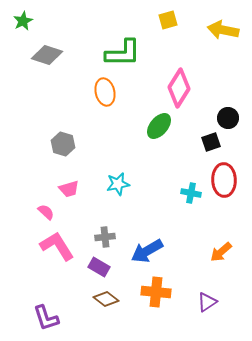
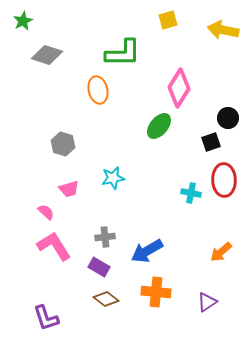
orange ellipse: moved 7 px left, 2 px up
cyan star: moved 5 px left, 6 px up
pink L-shape: moved 3 px left
